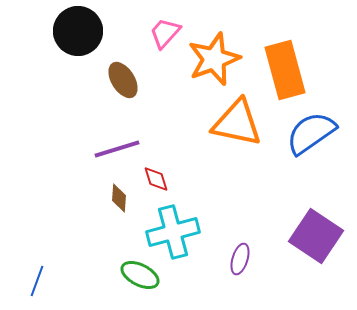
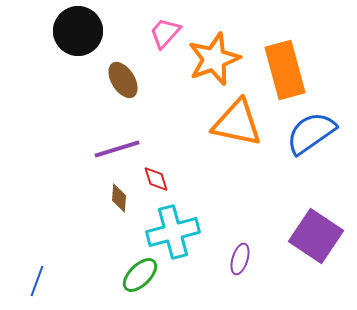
green ellipse: rotated 72 degrees counterclockwise
